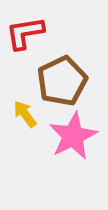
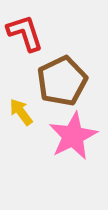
red L-shape: rotated 81 degrees clockwise
yellow arrow: moved 4 px left, 2 px up
